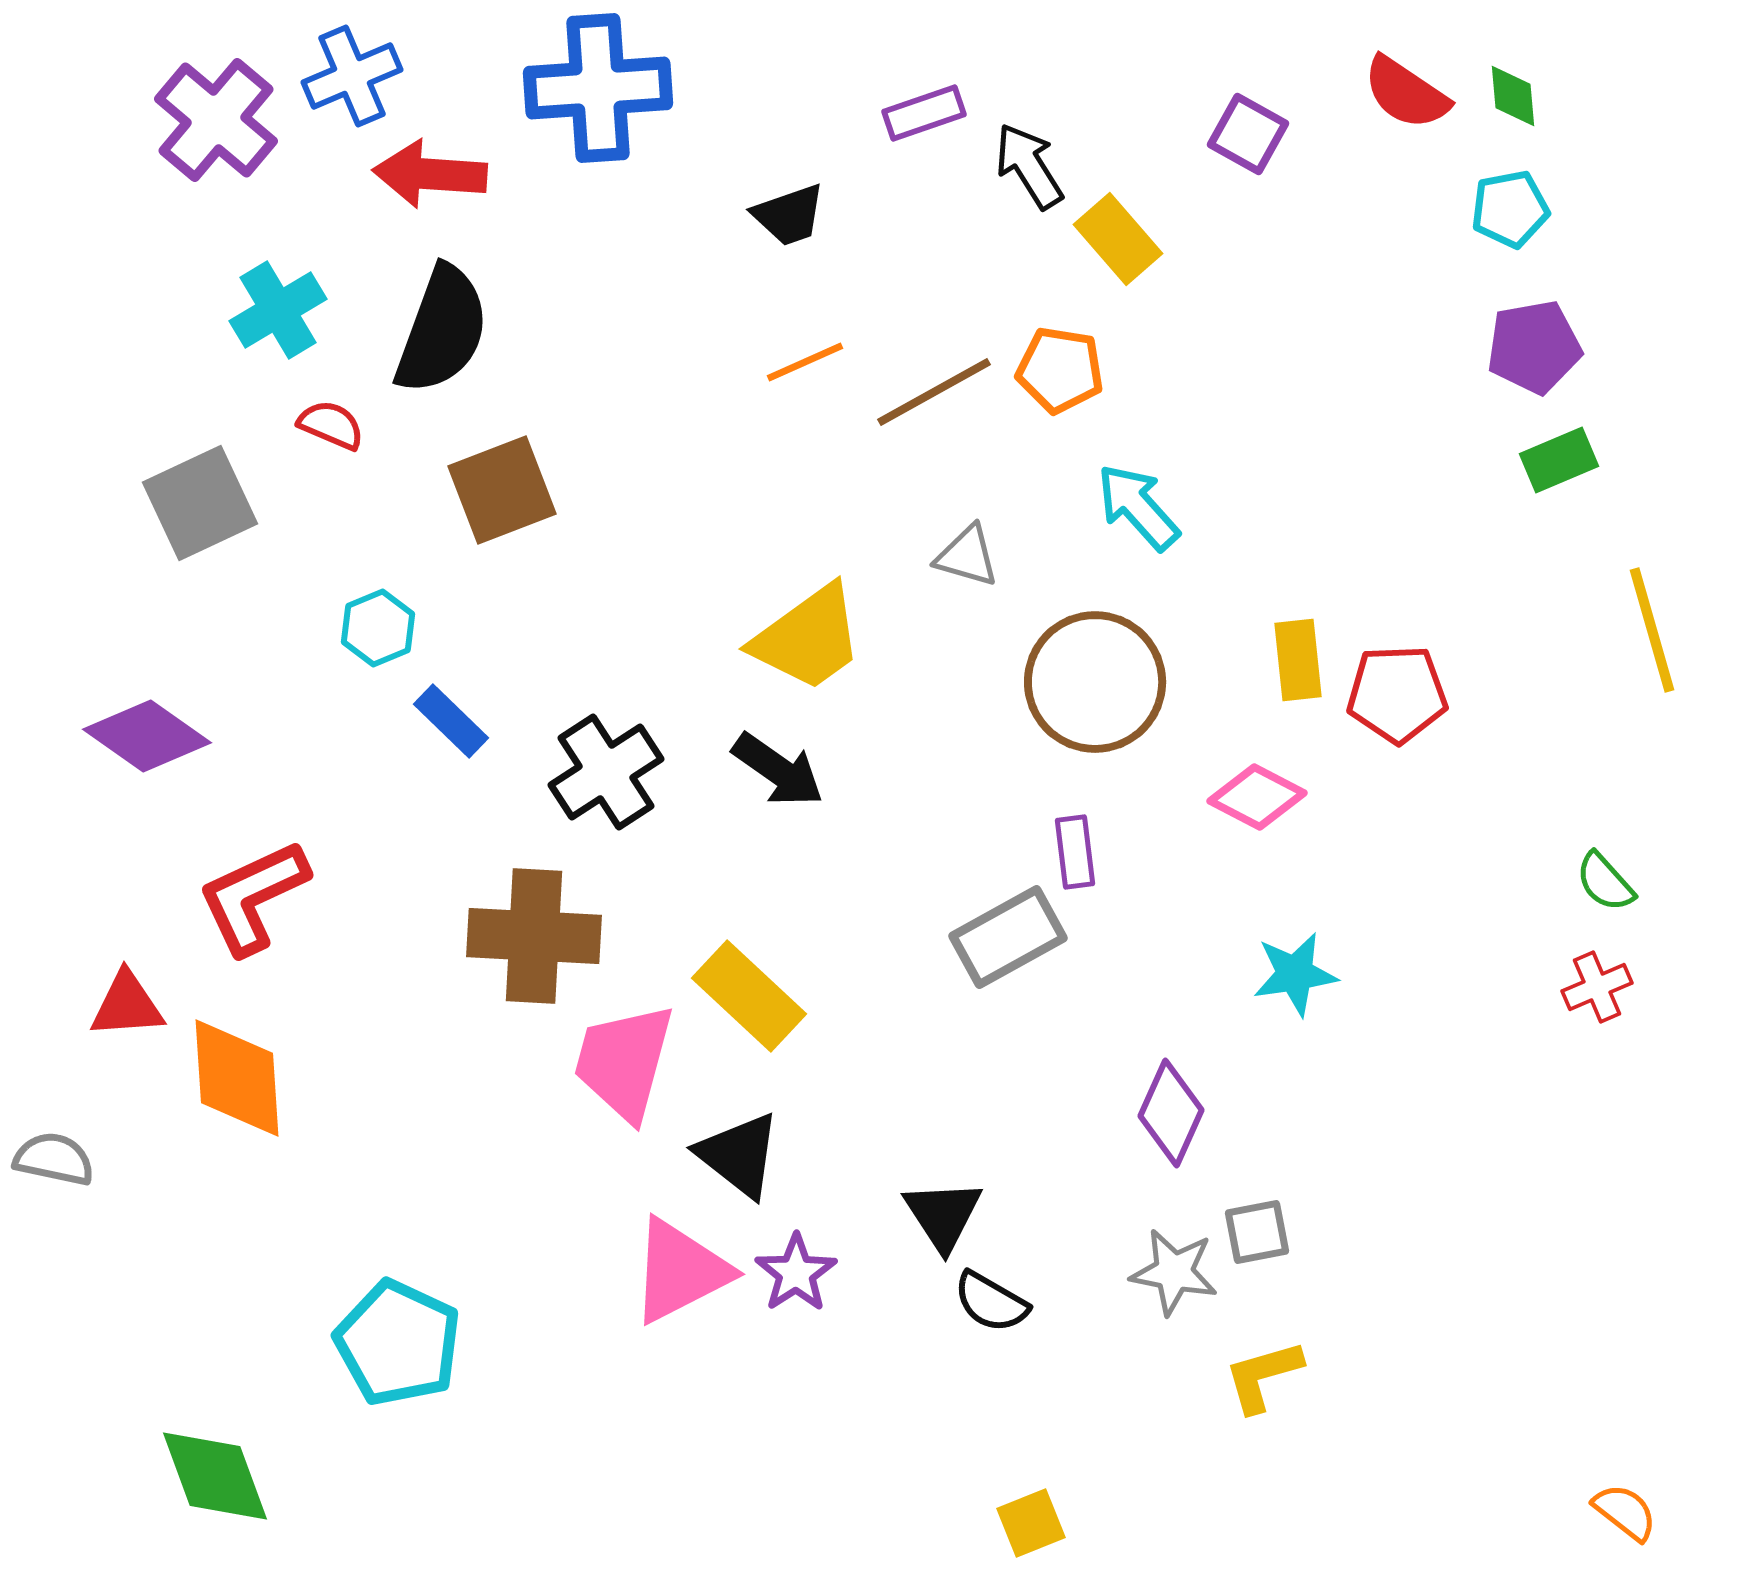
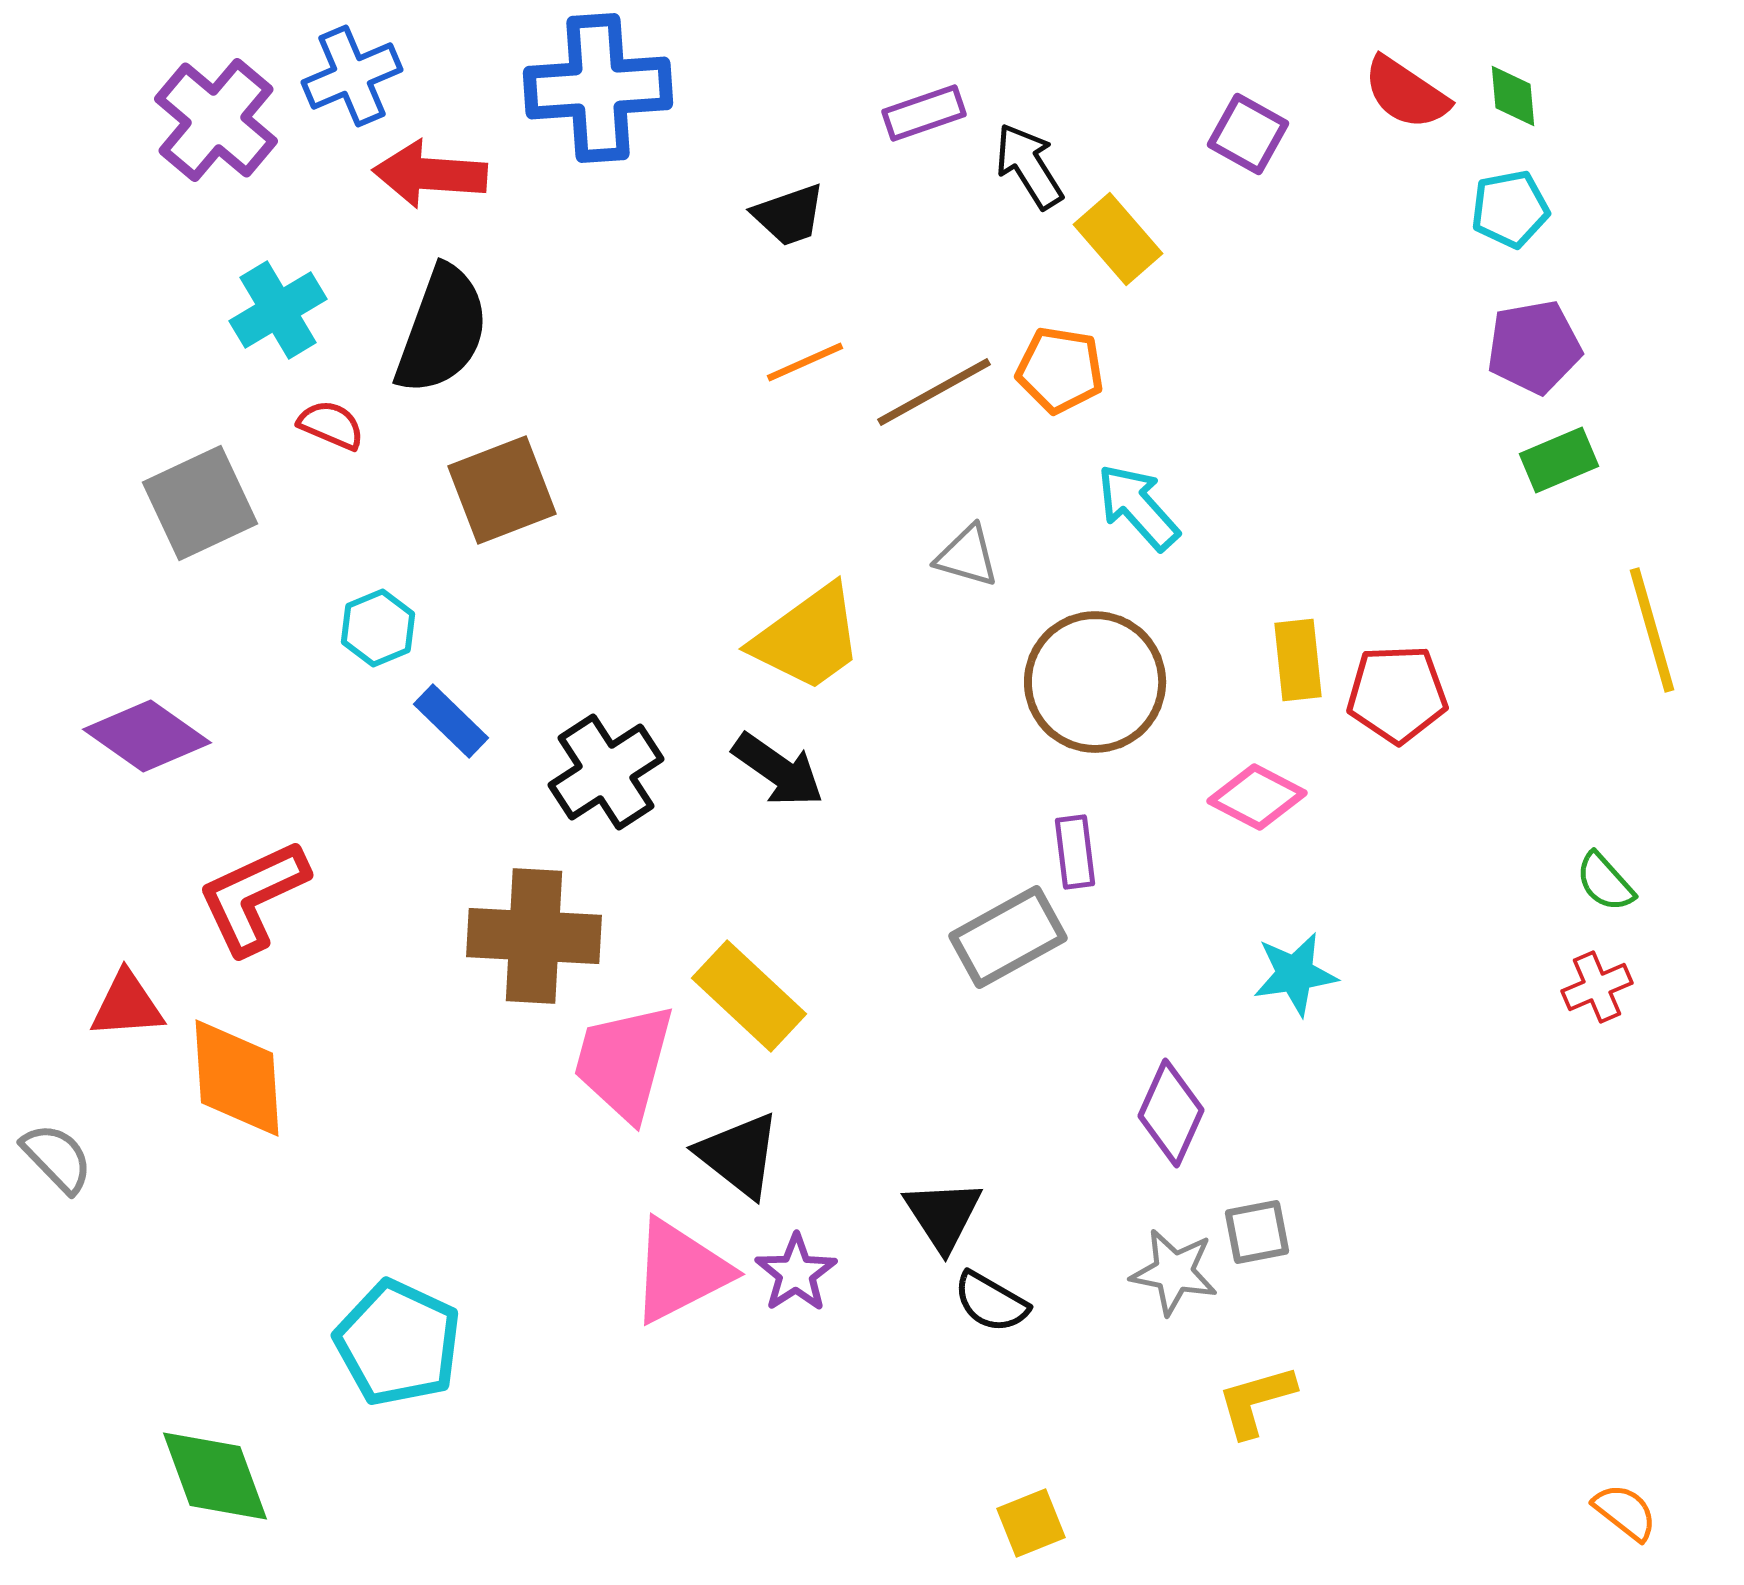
gray semicircle at (54, 1159): moved 3 px right, 1 px up; rotated 34 degrees clockwise
yellow L-shape at (1263, 1376): moved 7 px left, 25 px down
